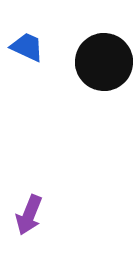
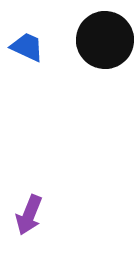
black circle: moved 1 px right, 22 px up
